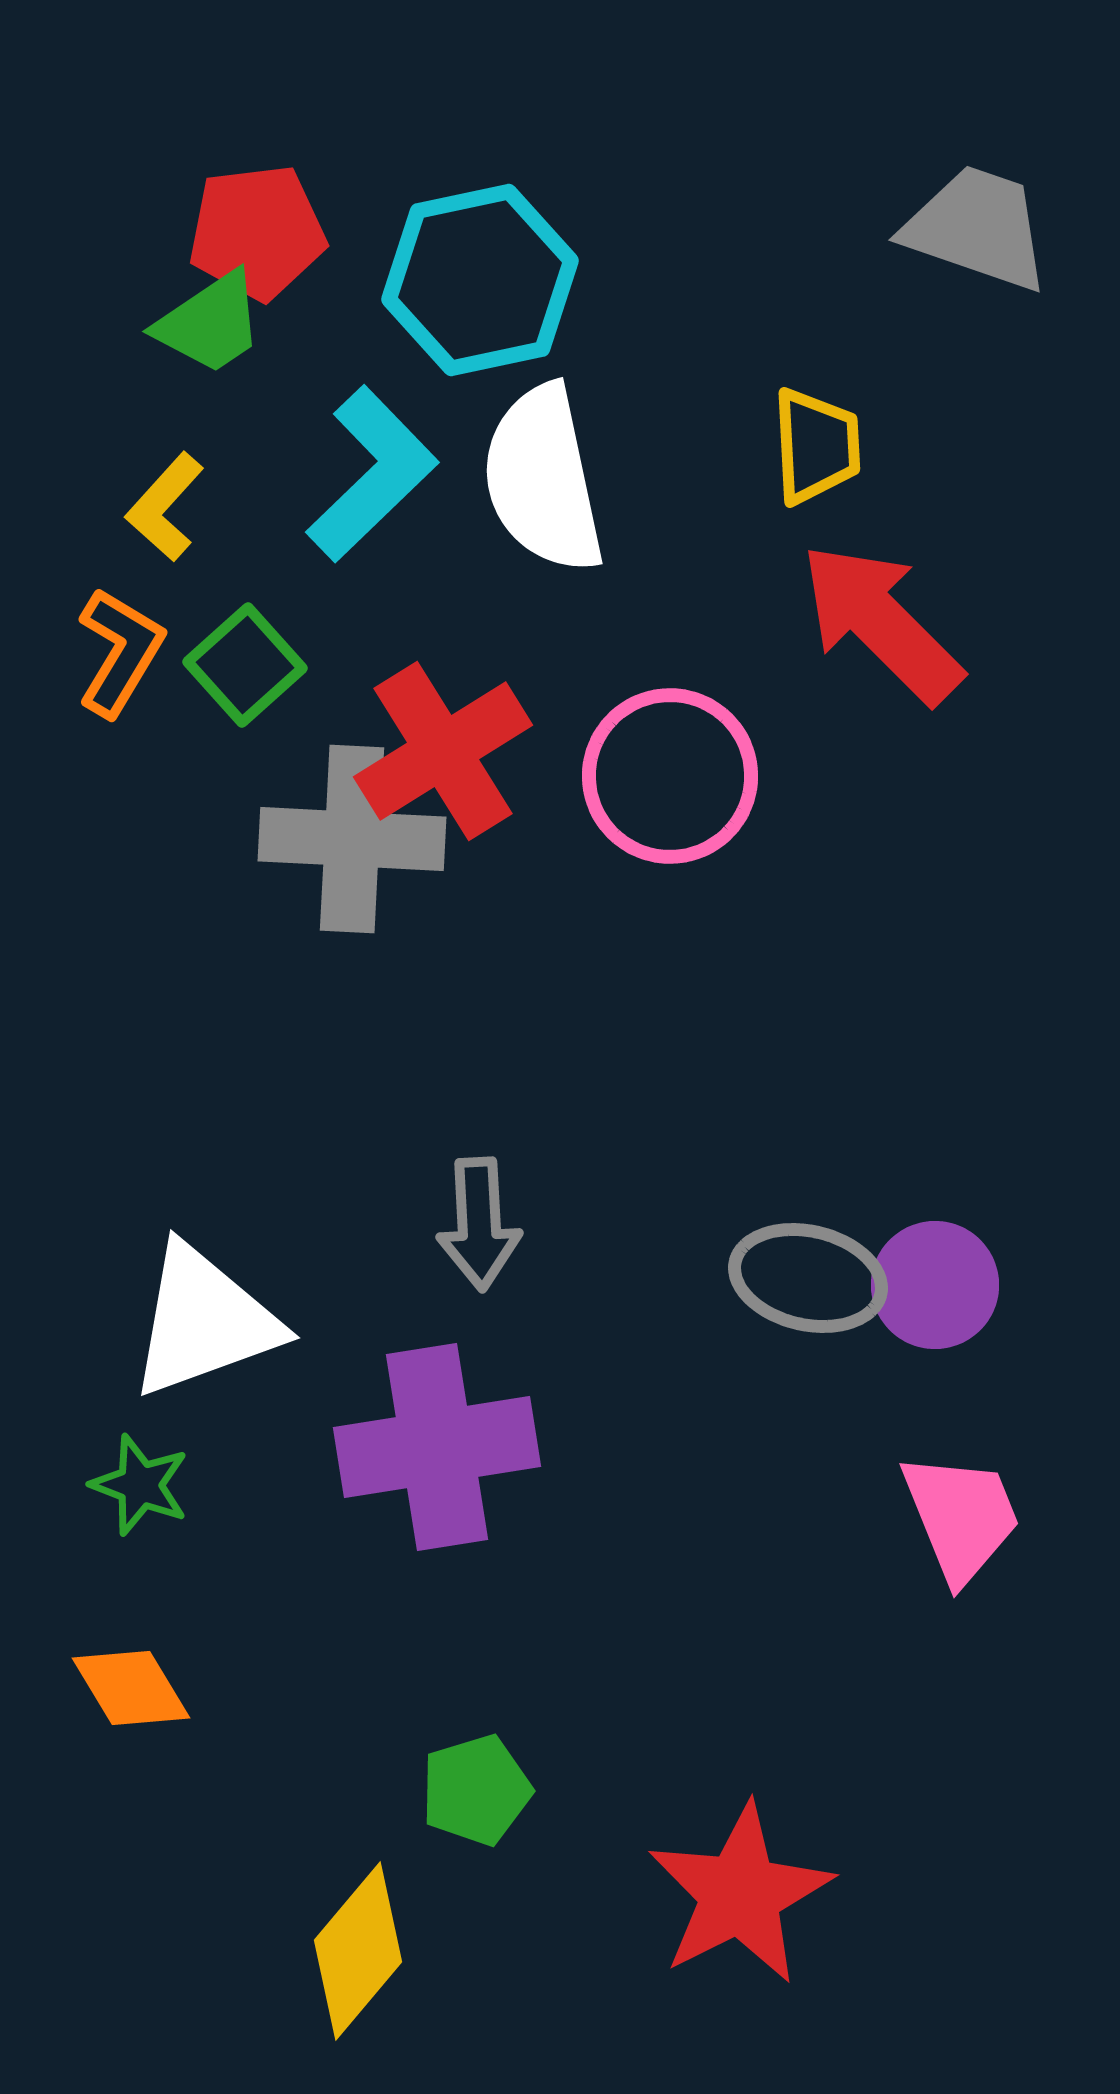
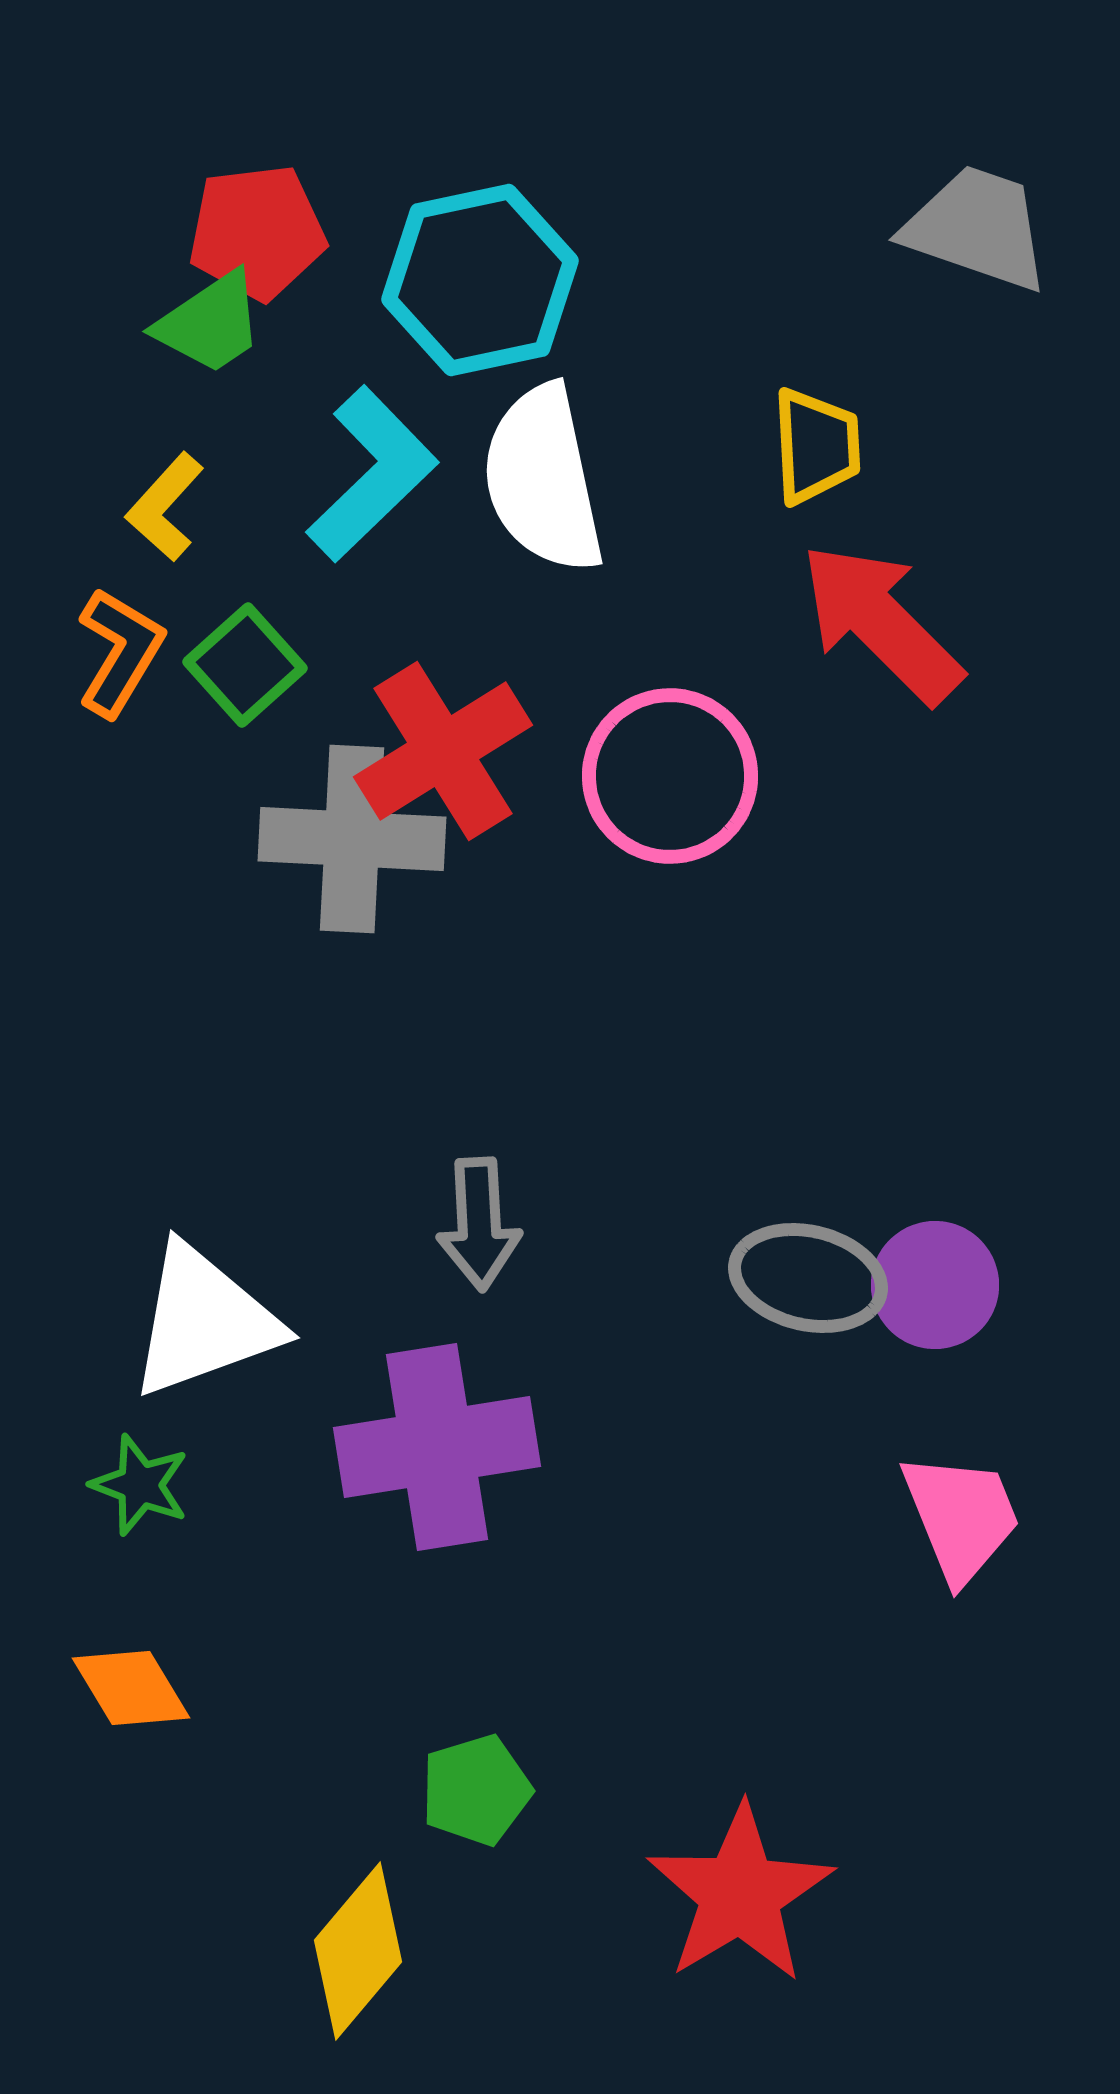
red star: rotated 4 degrees counterclockwise
